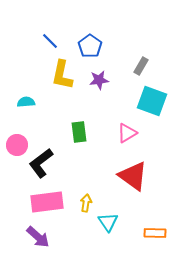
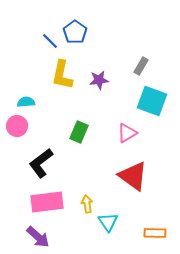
blue pentagon: moved 15 px left, 14 px up
green rectangle: rotated 30 degrees clockwise
pink circle: moved 19 px up
yellow arrow: moved 1 px right, 1 px down; rotated 18 degrees counterclockwise
